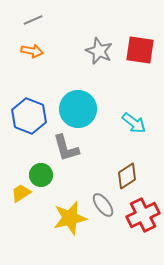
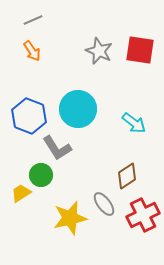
orange arrow: rotated 45 degrees clockwise
gray L-shape: moved 9 px left; rotated 16 degrees counterclockwise
gray ellipse: moved 1 px right, 1 px up
